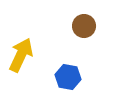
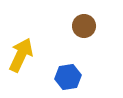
blue hexagon: rotated 20 degrees counterclockwise
